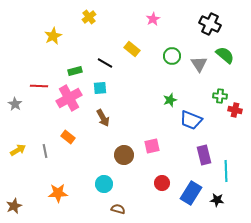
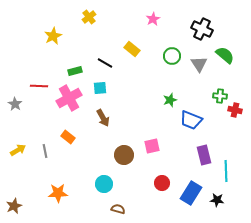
black cross: moved 8 px left, 5 px down
